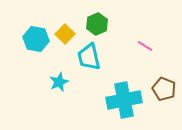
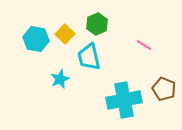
pink line: moved 1 px left, 1 px up
cyan star: moved 1 px right, 3 px up
